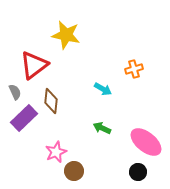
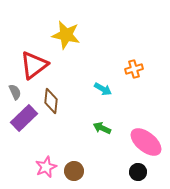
pink star: moved 10 px left, 15 px down
